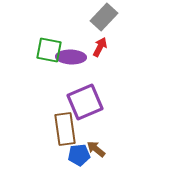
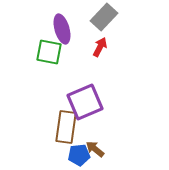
green square: moved 2 px down
purple ellipse: moved 9 px left, 28 px up; rotated 72 degrees clockwise
brown rectangle: moved 1 px right, 2 px up; rotated 16 degrees clockwise
brown arrow: moved 1 px left
